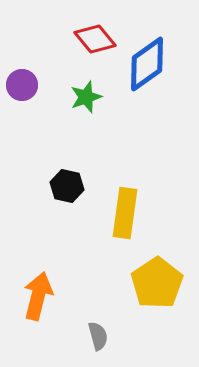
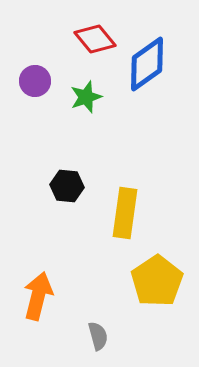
purple circle: moved 13 px right, 4 px up
black hexagon: rotated 8 degrees counterclockwise
yellow pentagon: moved 2 px up
